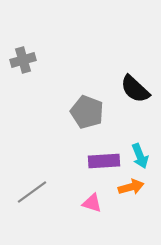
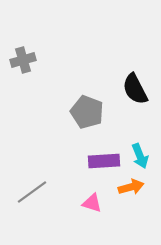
black semicircle: rotated 20 degrees clockwise
